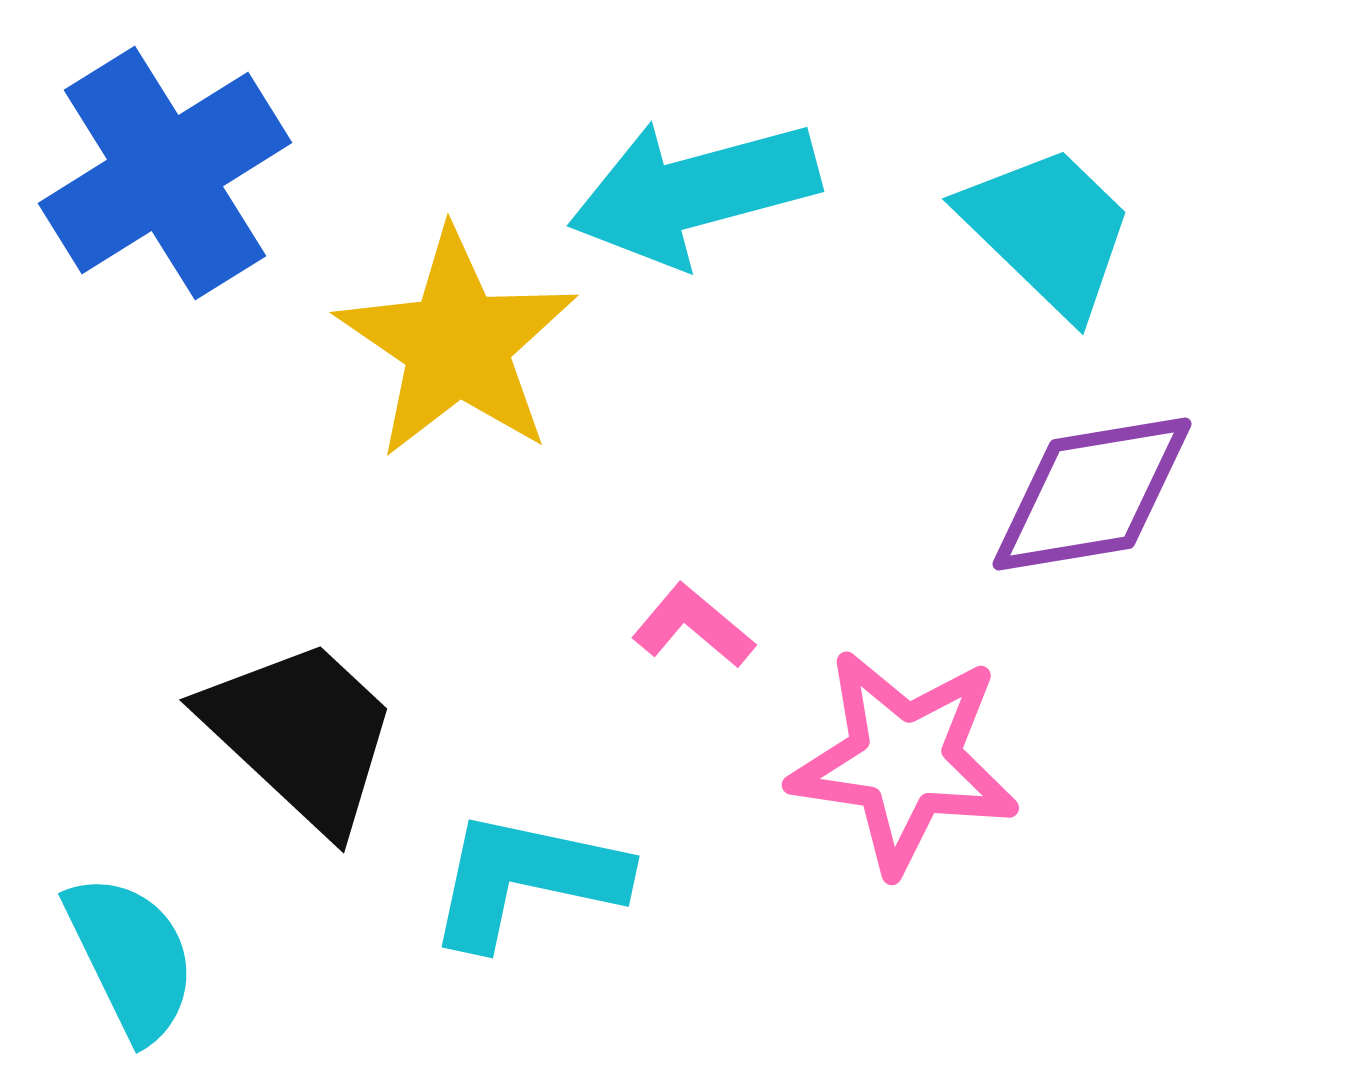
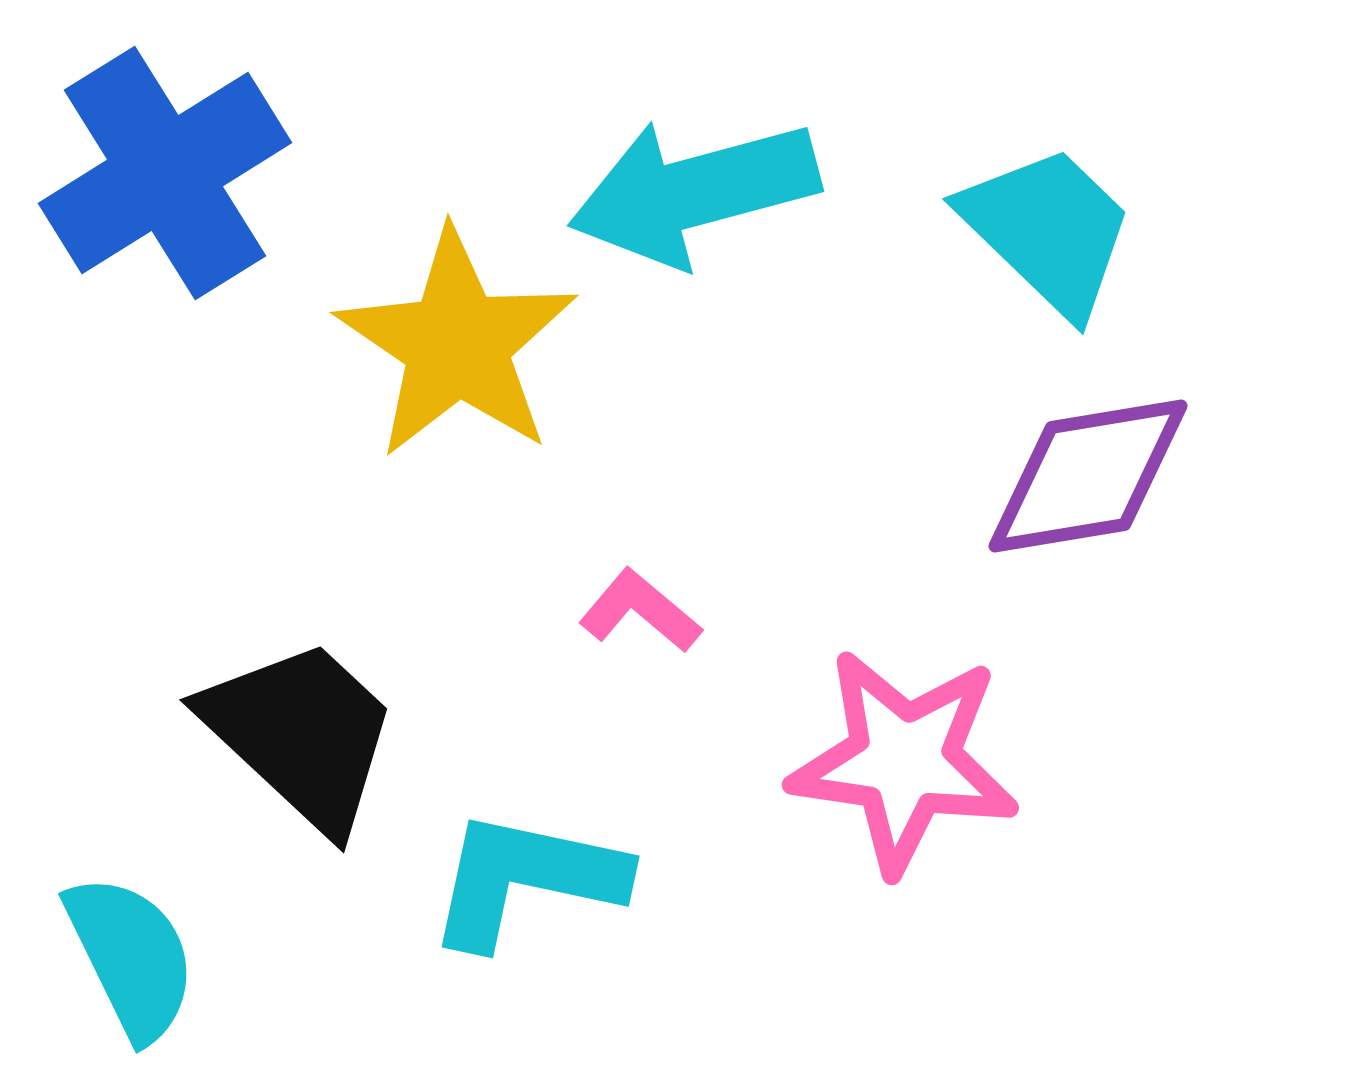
purple diamond: moved 4 px left, 18 px up
pink L-shape: moved 53 px left, 15 px up
